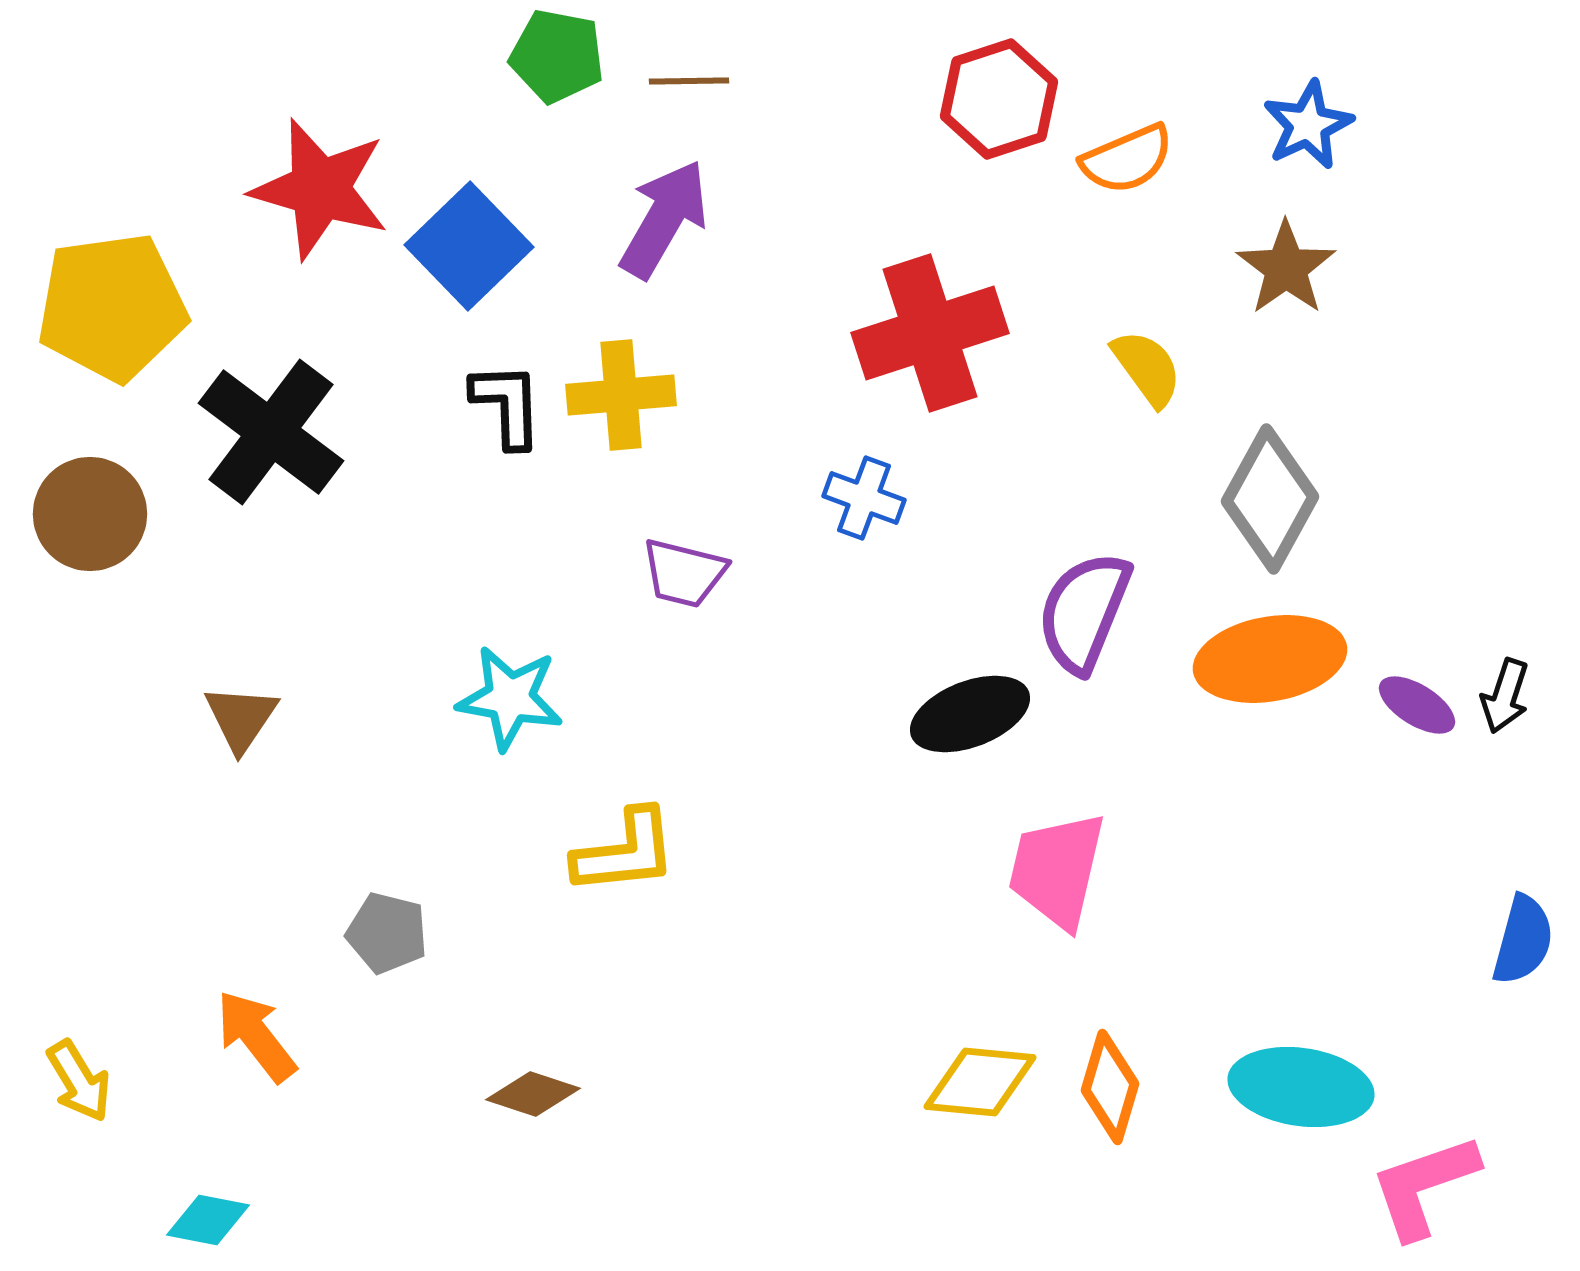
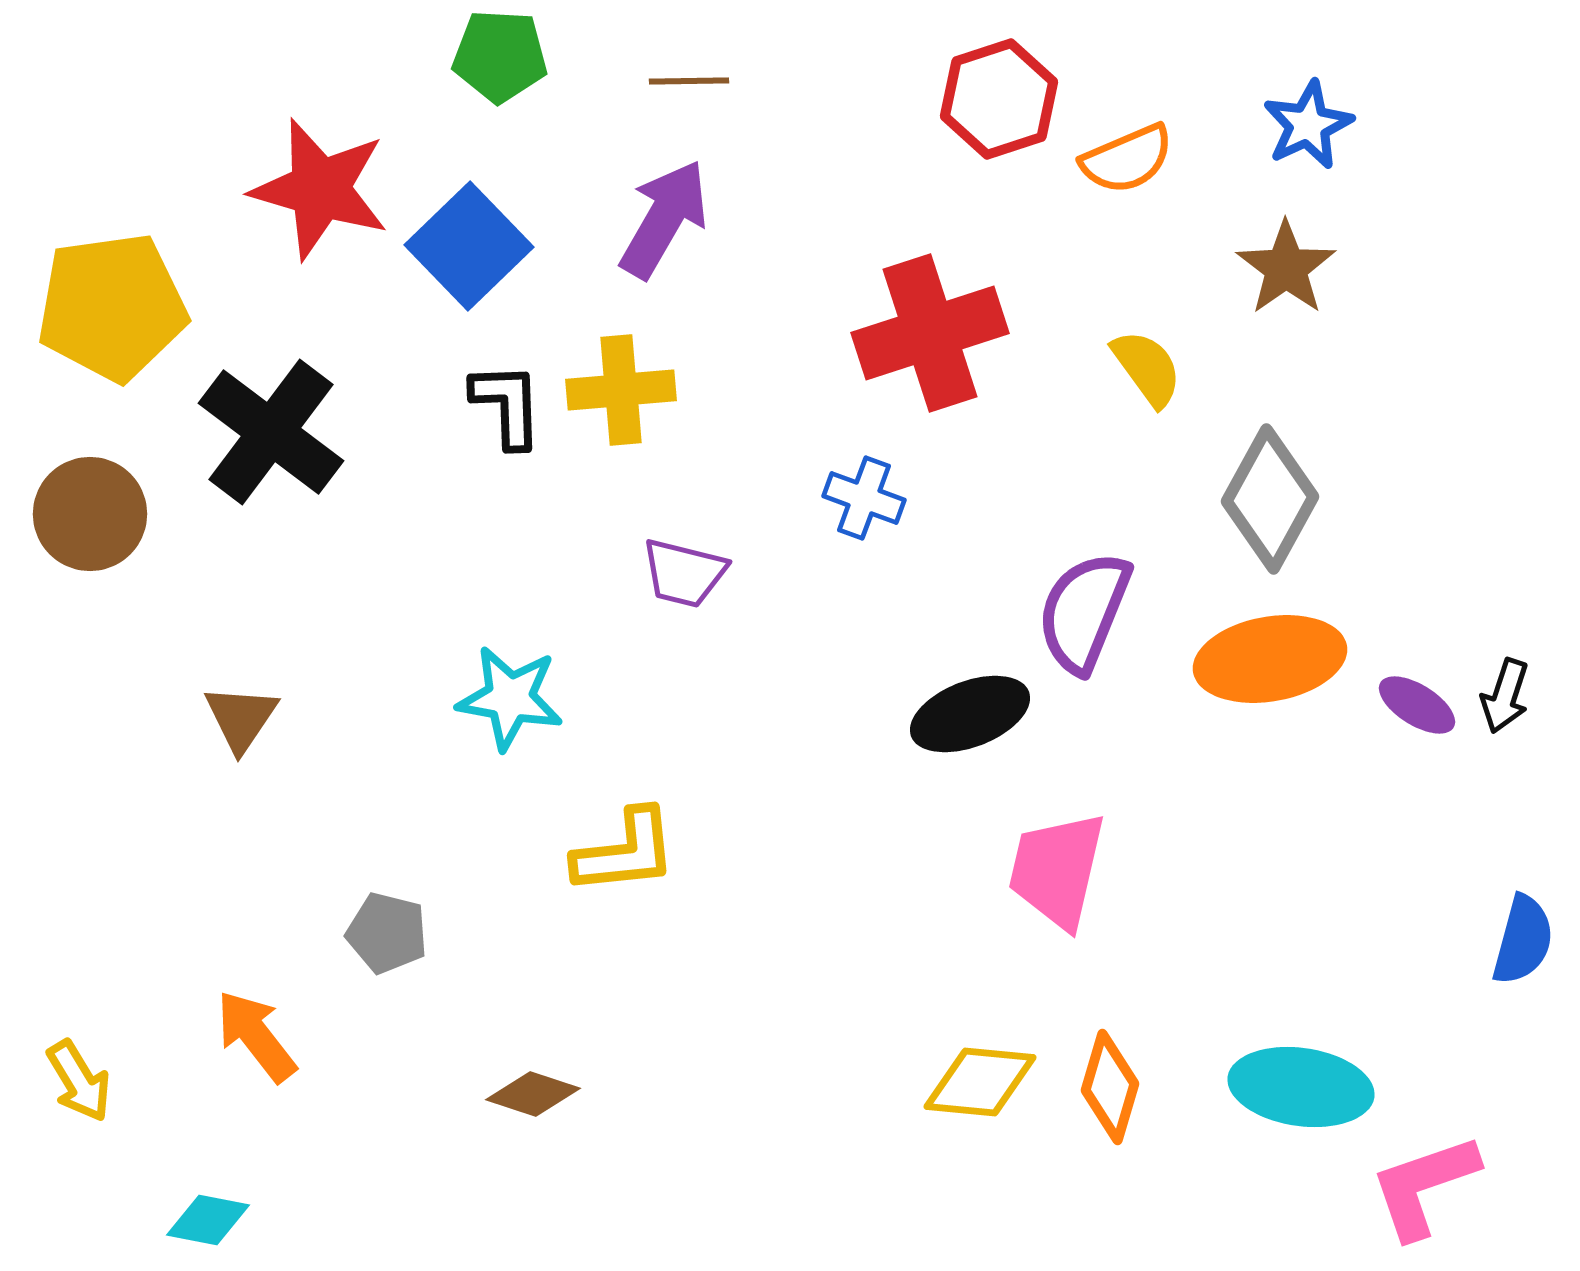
green pentagon: moved 57 px left; rotated 8 degrees counterclockwise
yellow cross: moved 5 px up
